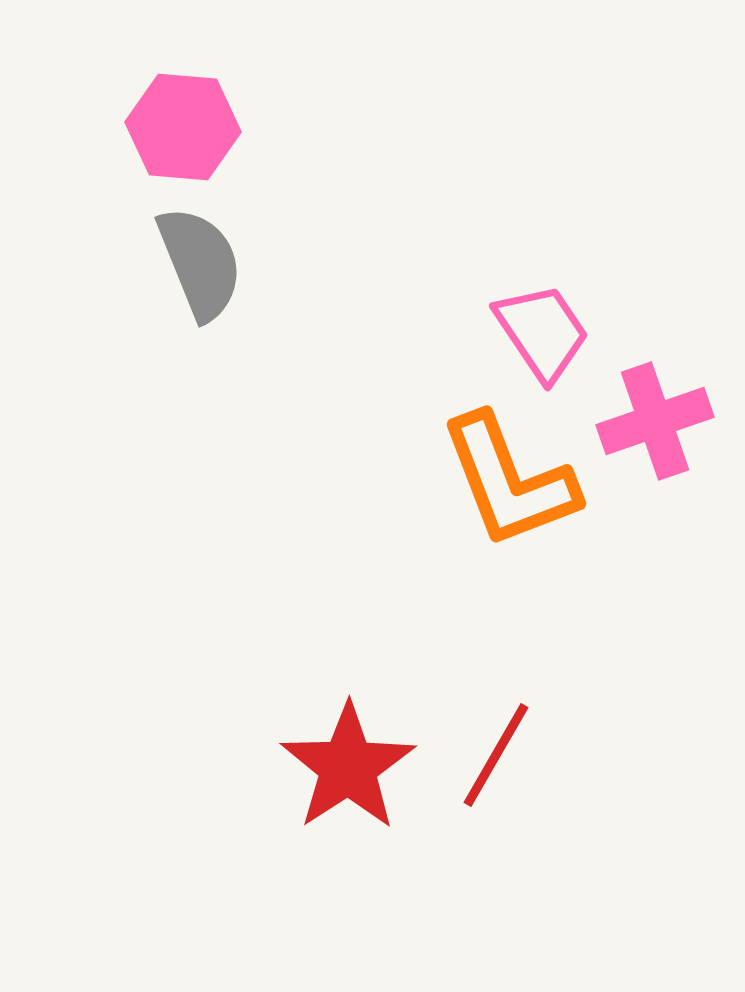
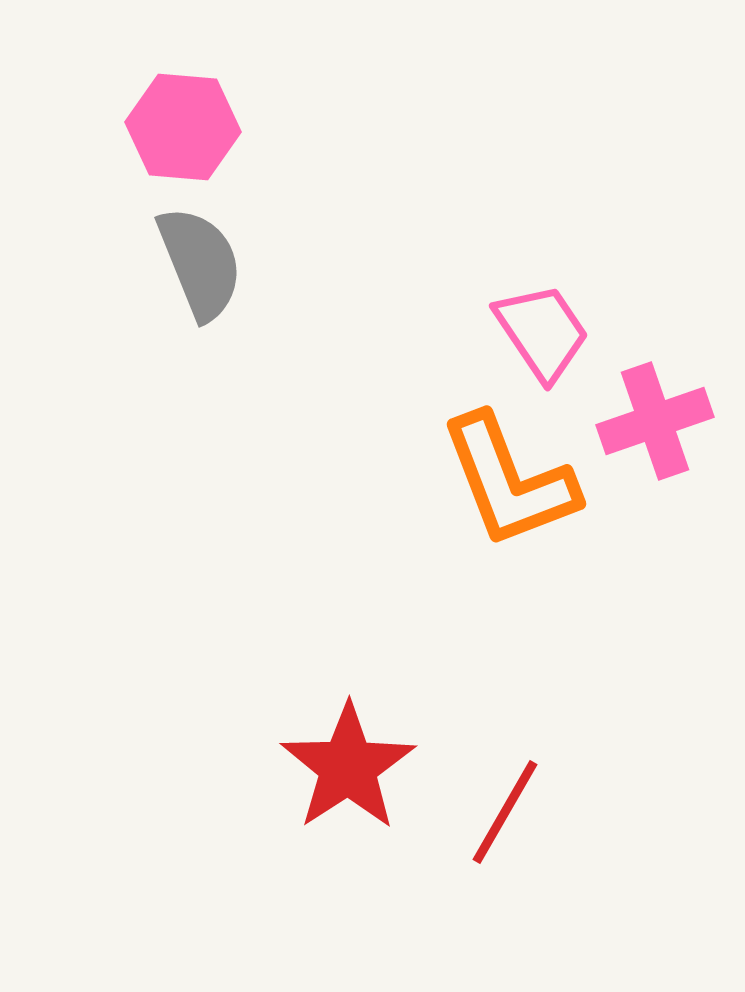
red line: moved 9 px right, 57 px down
